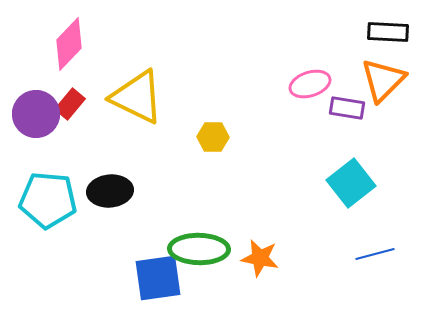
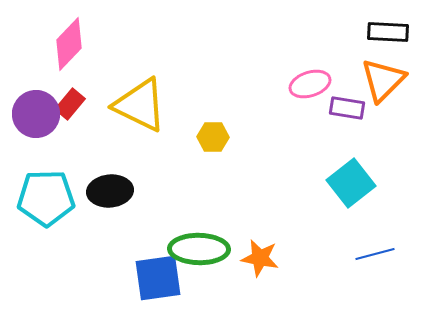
yellow triangle: moved 3 px right, 8 px down
cyan pentagon: moved 2 px left, 2 px up; rotated 6 degrees counterclockwise
